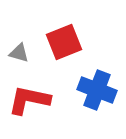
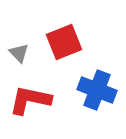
gray triangle: rotated 30 degrees clockwise
red L-shape: moved 1 px right
